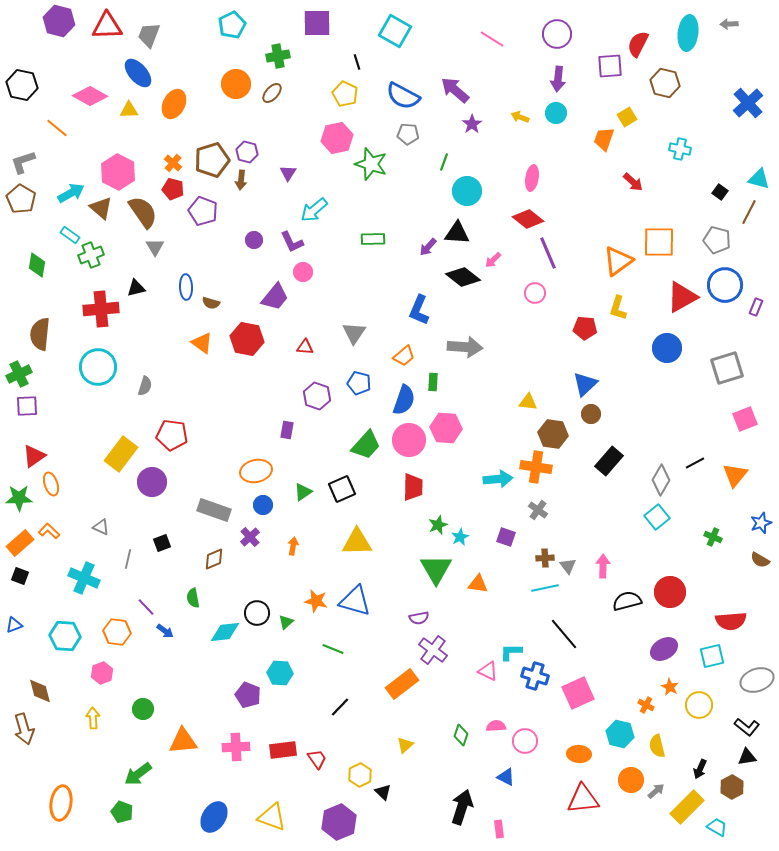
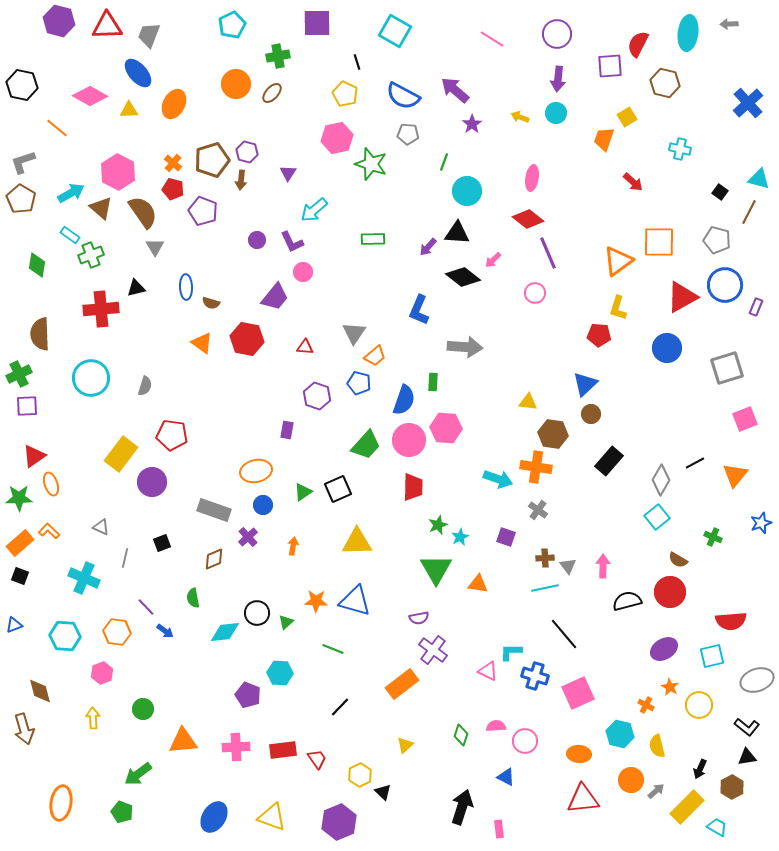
purple circle at (254, 240): moved 3 px right
red pentagon at (585, 328): moved 14 px right, 7 px down
brown semicircle at (40, 334): rotated 8 degrees counterclockwise
orange trapezoid at (404, 356): moved 29 px left
cyan circle at (98, 367): moved 7 px left, 11 px down
cyan arrow at (498, 479): rotated 24 degrees clockwise
black square at (342, 489): moved 4 px left
purple cross at (250, 537): moved 2 px left
gray line at (128, 559): moved 3 px left, 1 px up
brown semicircle at (760, 560): moved 82 px left
orange star at (316, 601): rotated 10 degrees counterclockwise
